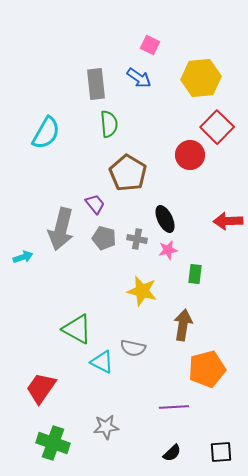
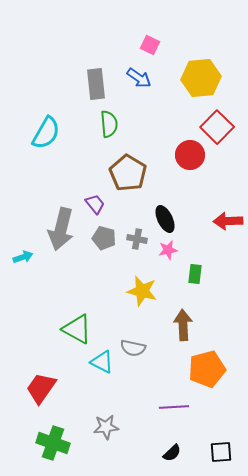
brown arrow: rotated 12 degrees counterclockwise
